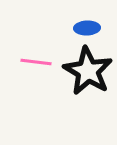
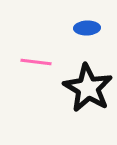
black star: moved 17 px down
